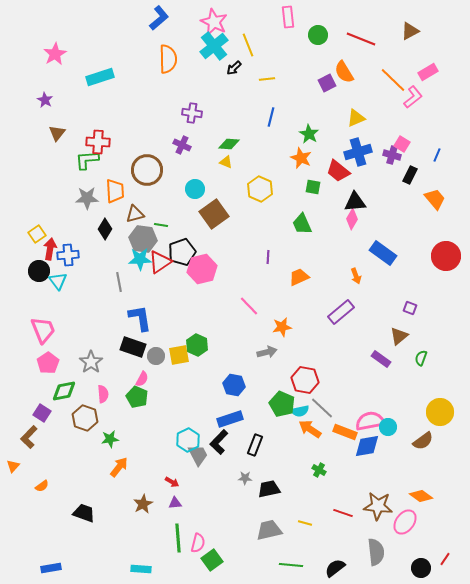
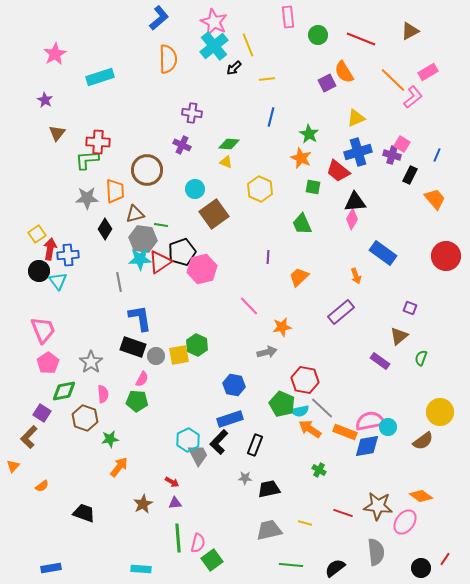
orange trapezoid at (299, 277): rotated 20 degrees counterclockwise
purple rectangle at (381, 359): moved 1 px left, 2 px down
green pentagon at (137, 397): moved 4 px down; rotated 20 degrees counterclockwise
